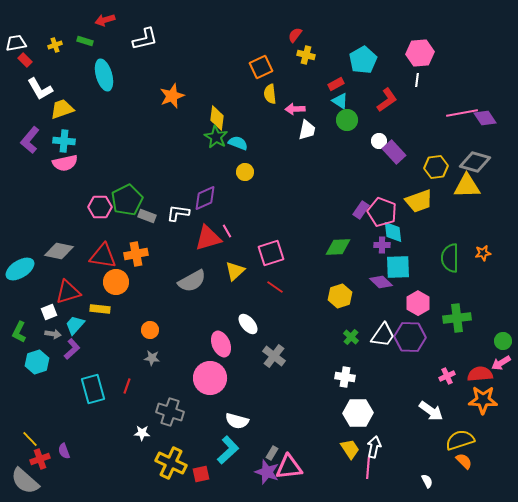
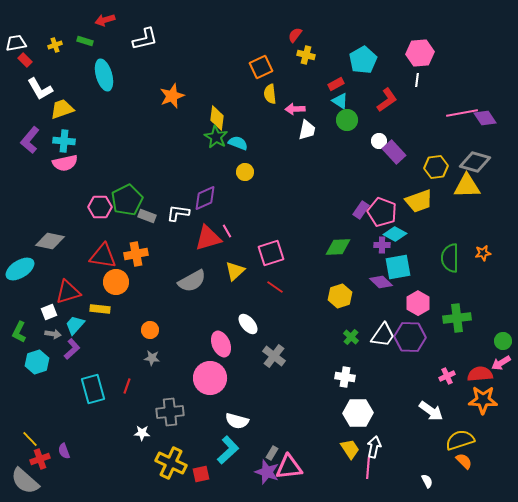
cyan diamond at (393, 232): moved 2 px right, 2 px down; rotated 55 degrees counterclockwise
gray diamond at (59, 251): moved 9 px left, 10 px up
cyan square at (398, 267): rotated 8 degrees counterclockwise
gray cross at (170, 412): rotated 24 degrees counterclockwise
